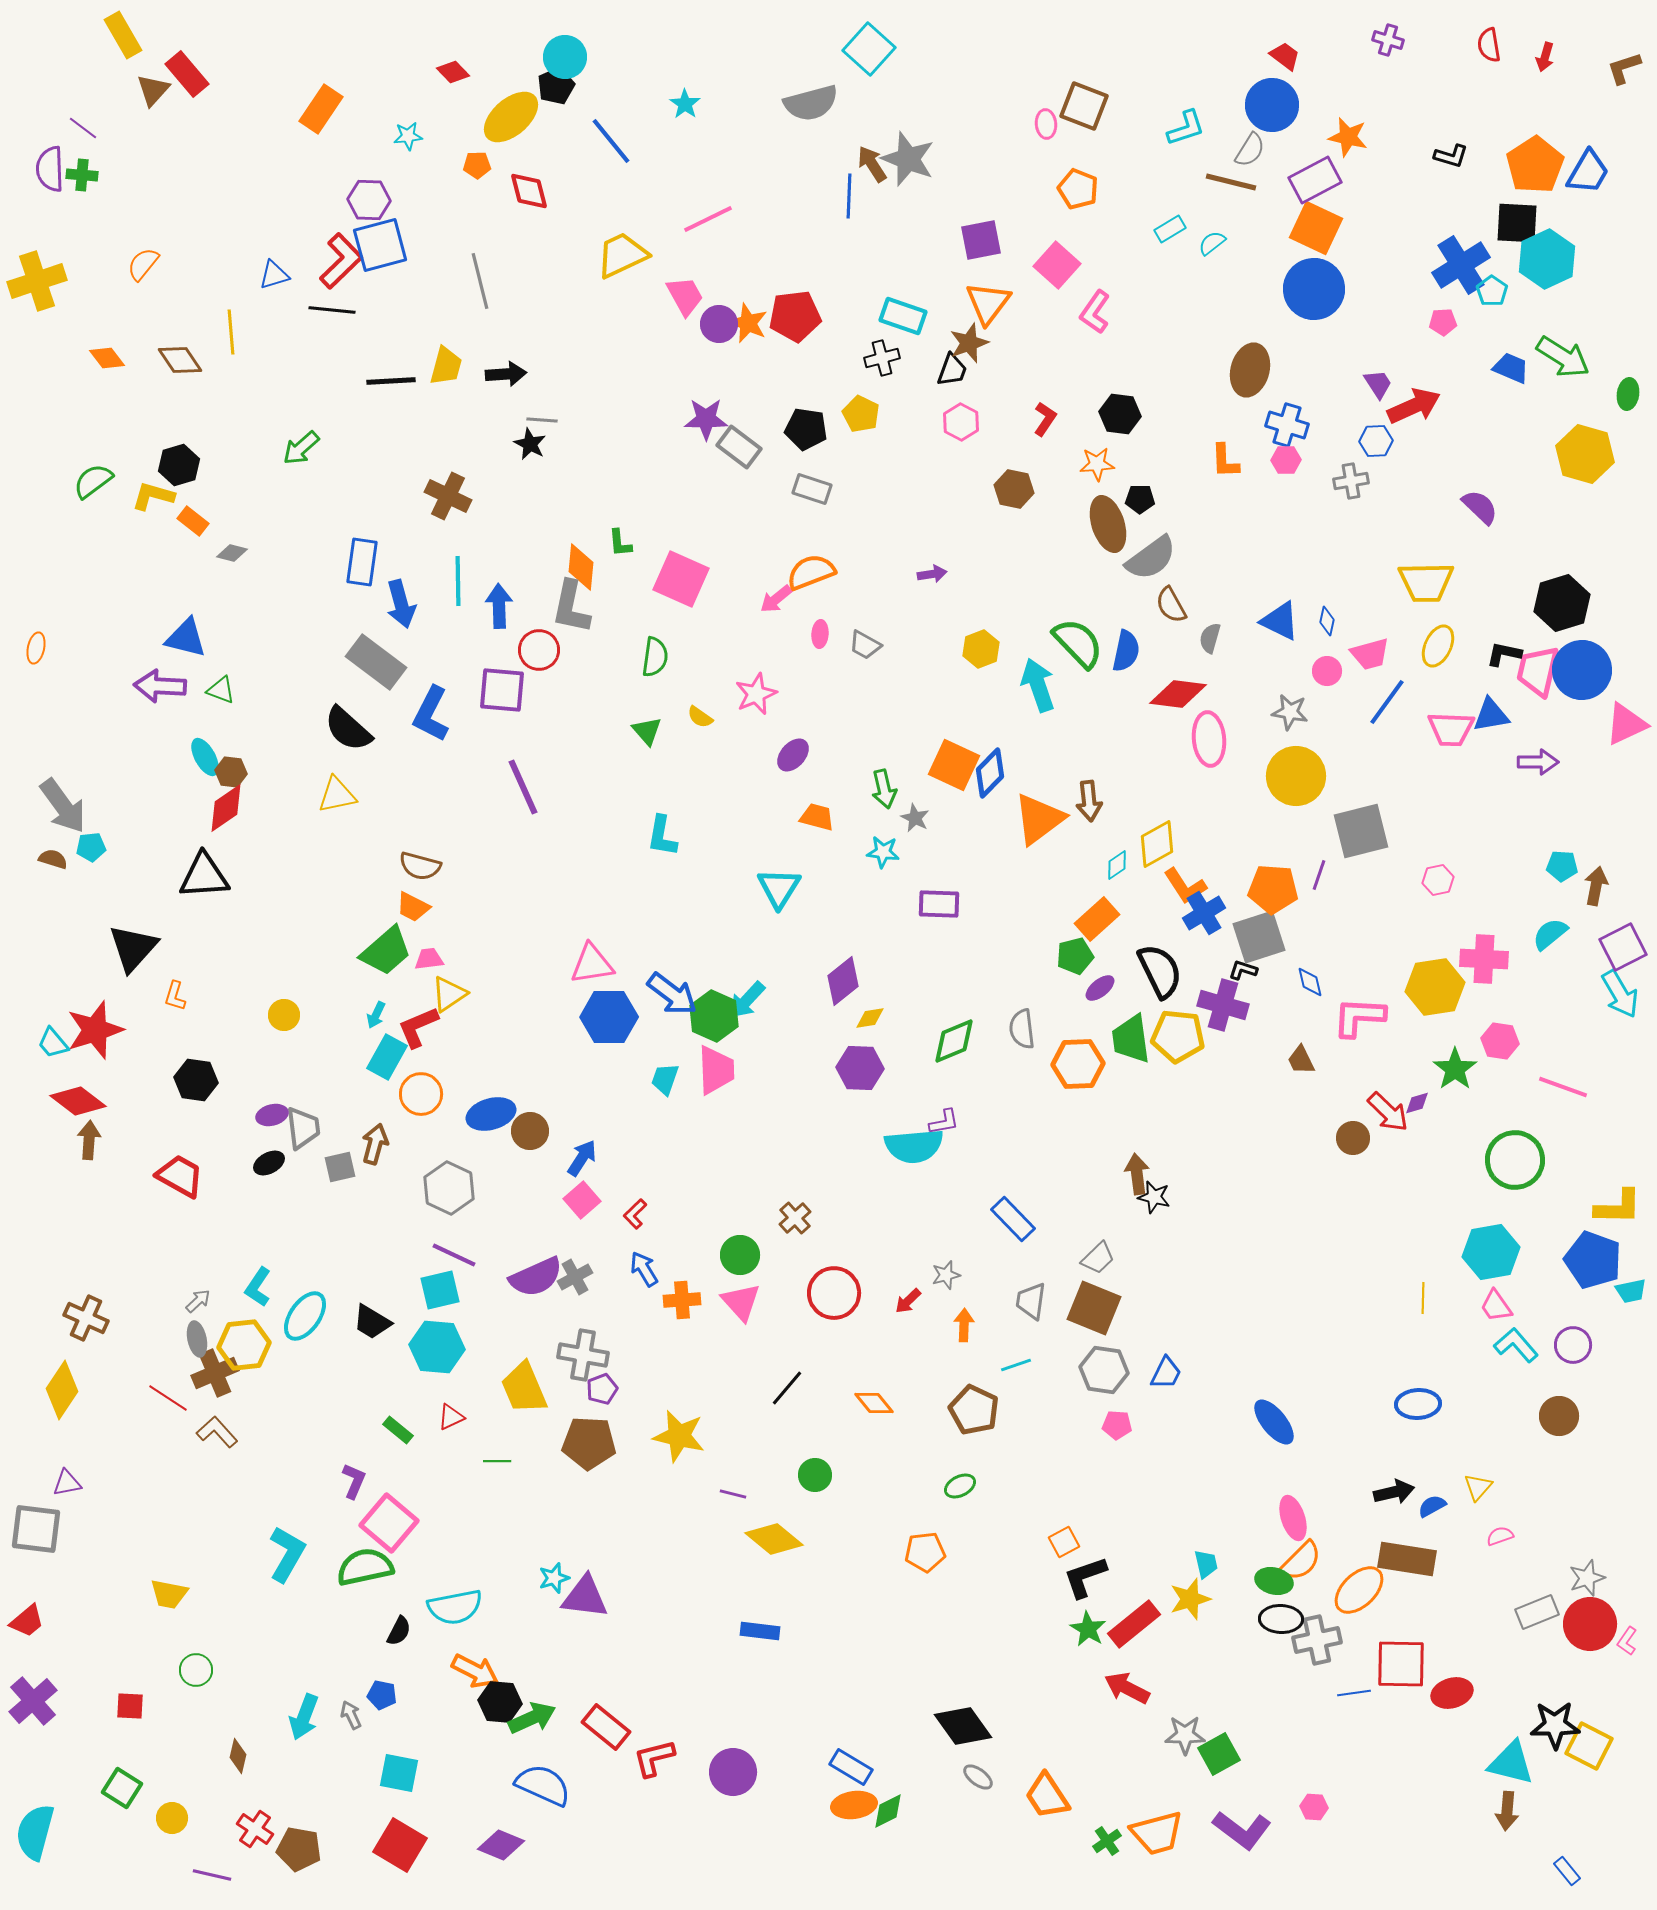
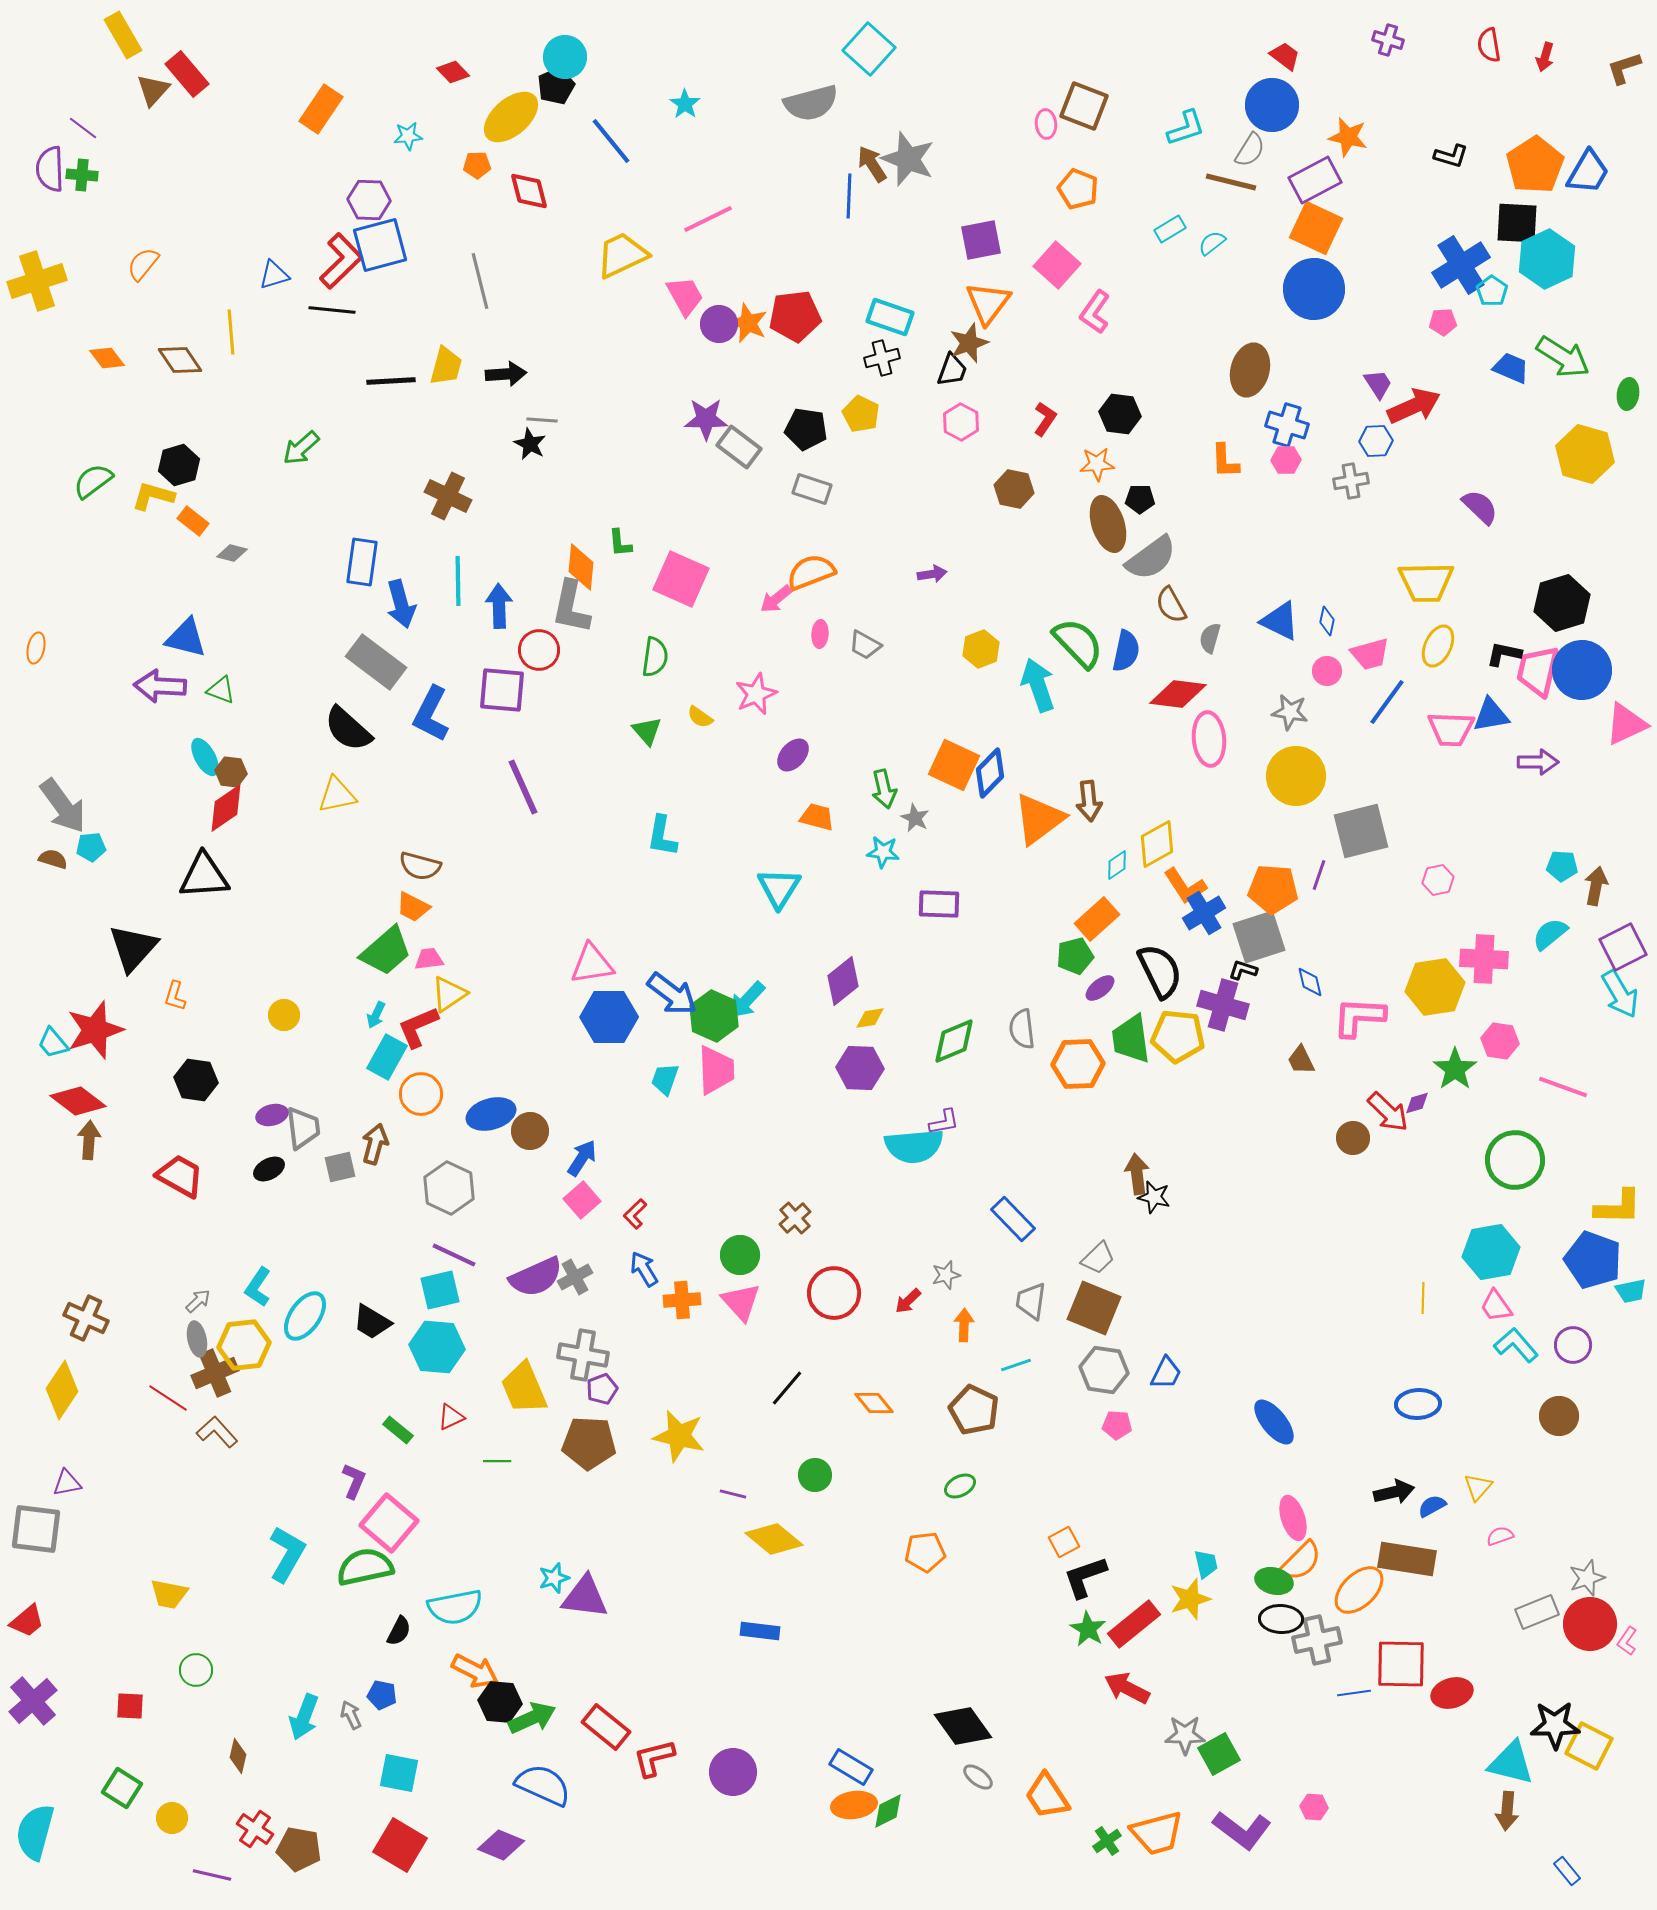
cyan rectangle at (903, 316): moved 13 px left, 1 px down
black ellipse at (269, 1163): moved 6 px down
